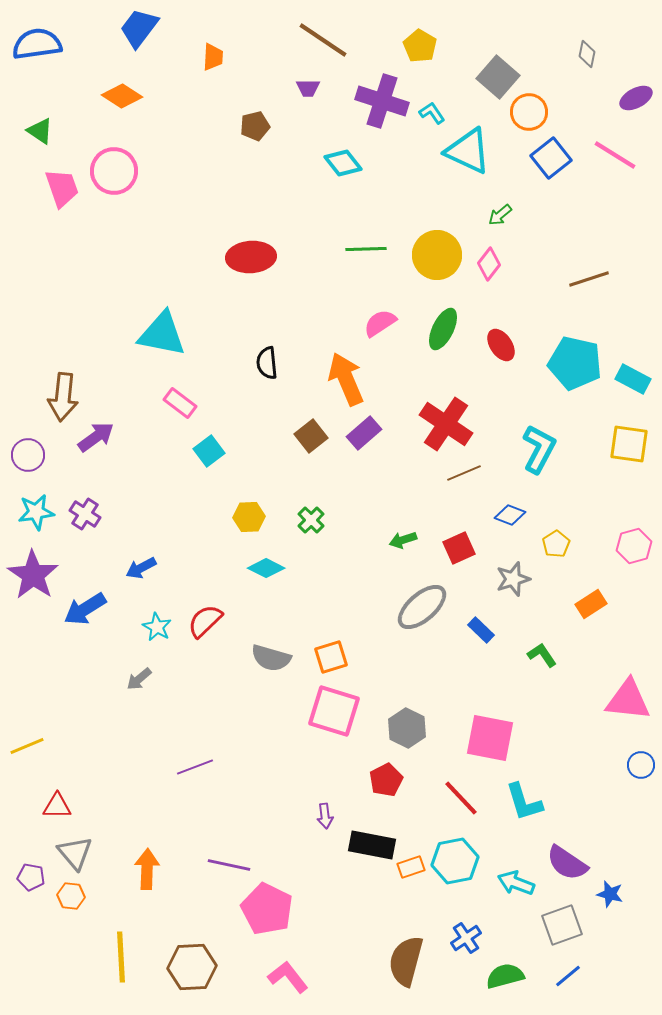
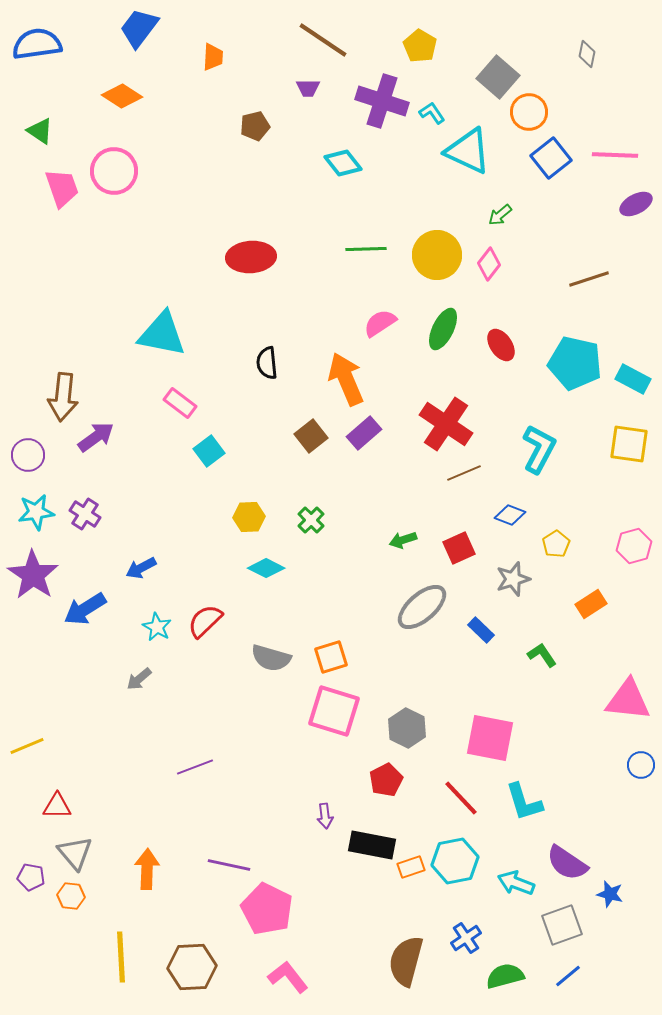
purple ellipse at (636, 98): moved 106 px down
pink line at (615, 155): rotated 30 degrees counterclockwise
